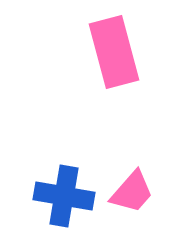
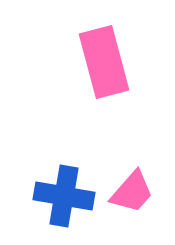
pink rectangle: moved 10 px left, 10 px down
